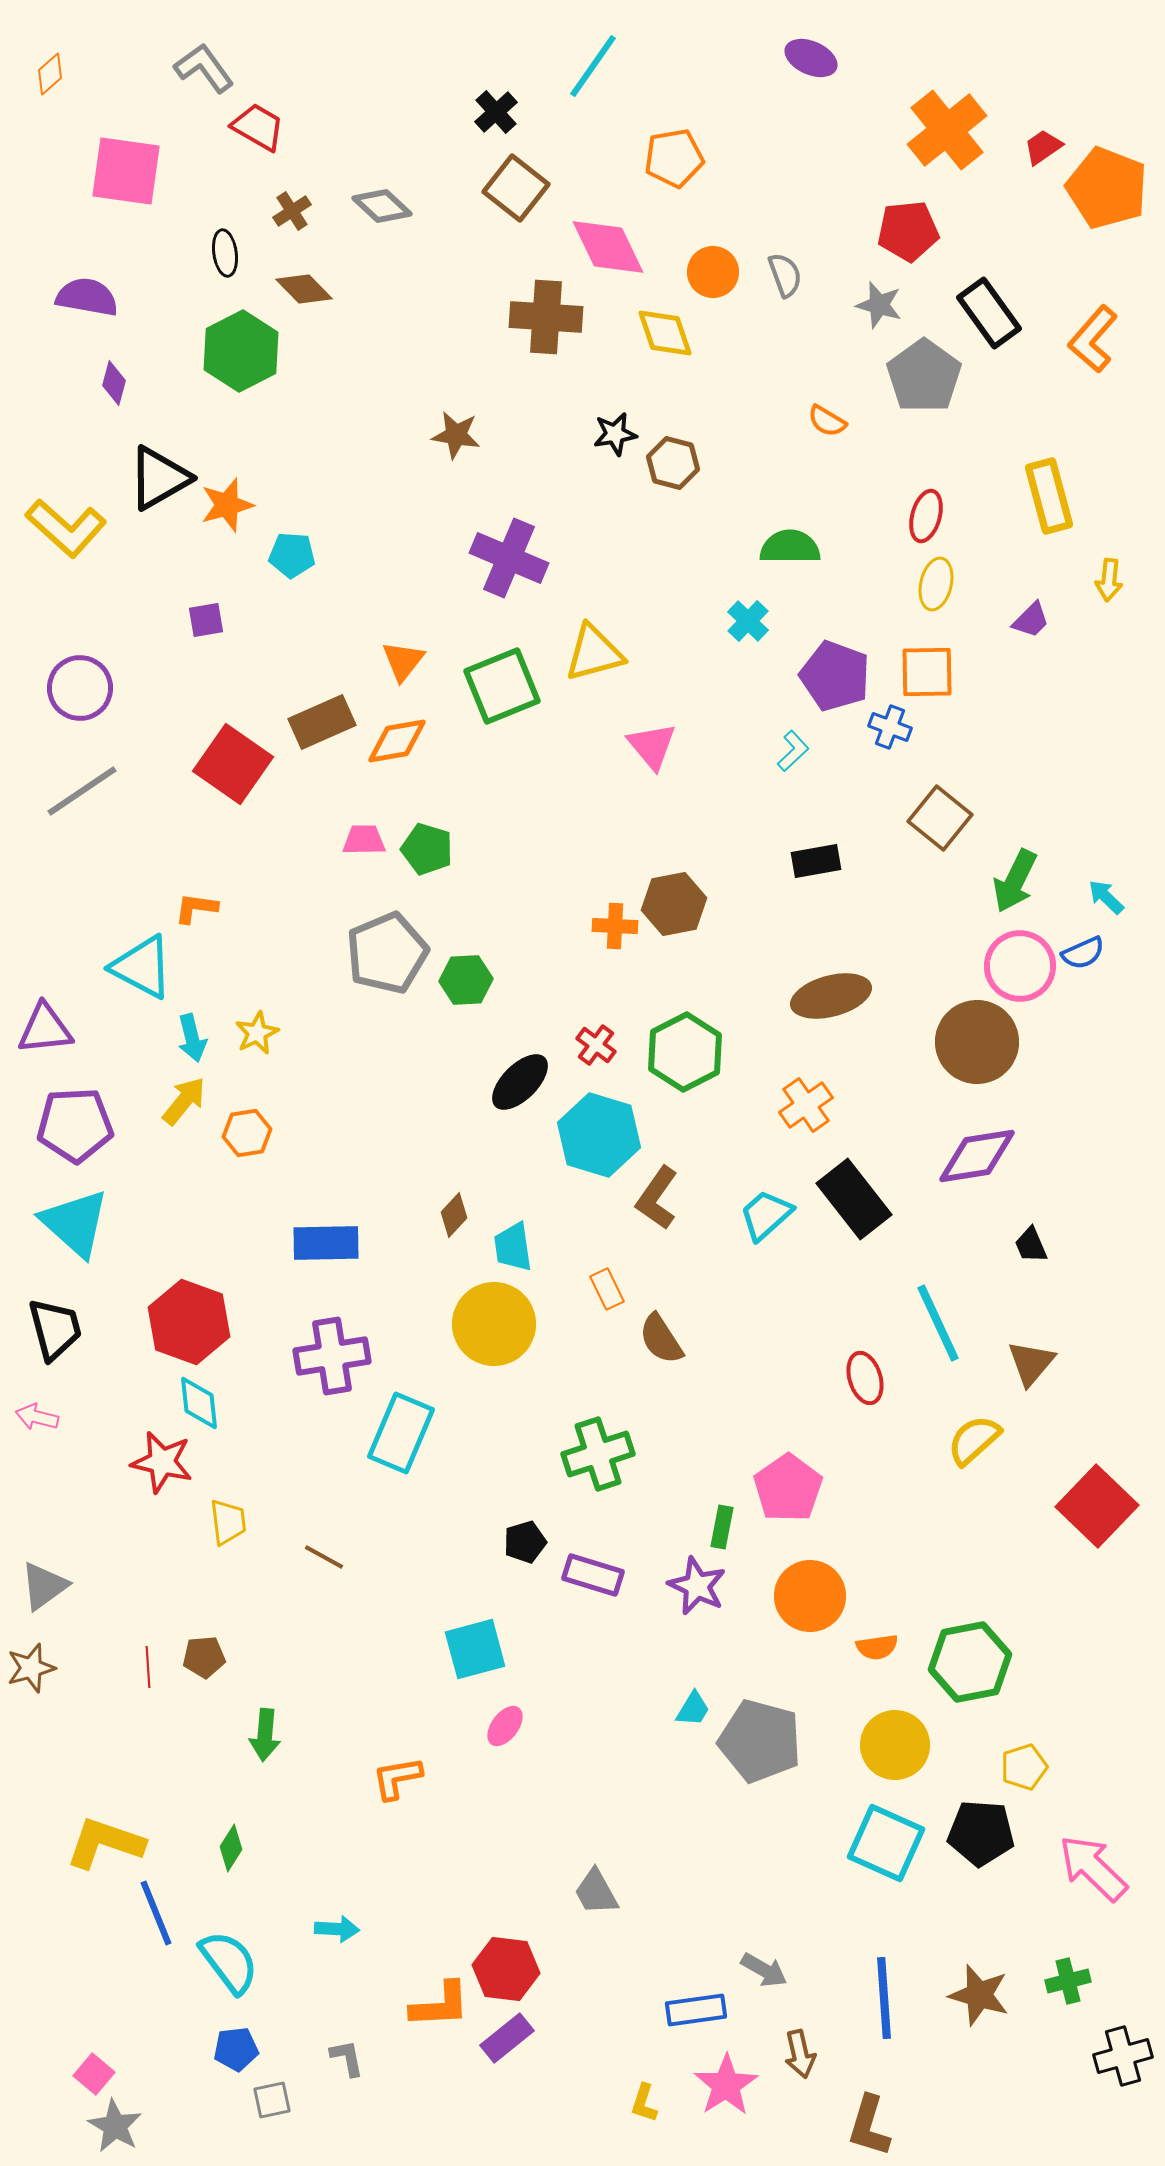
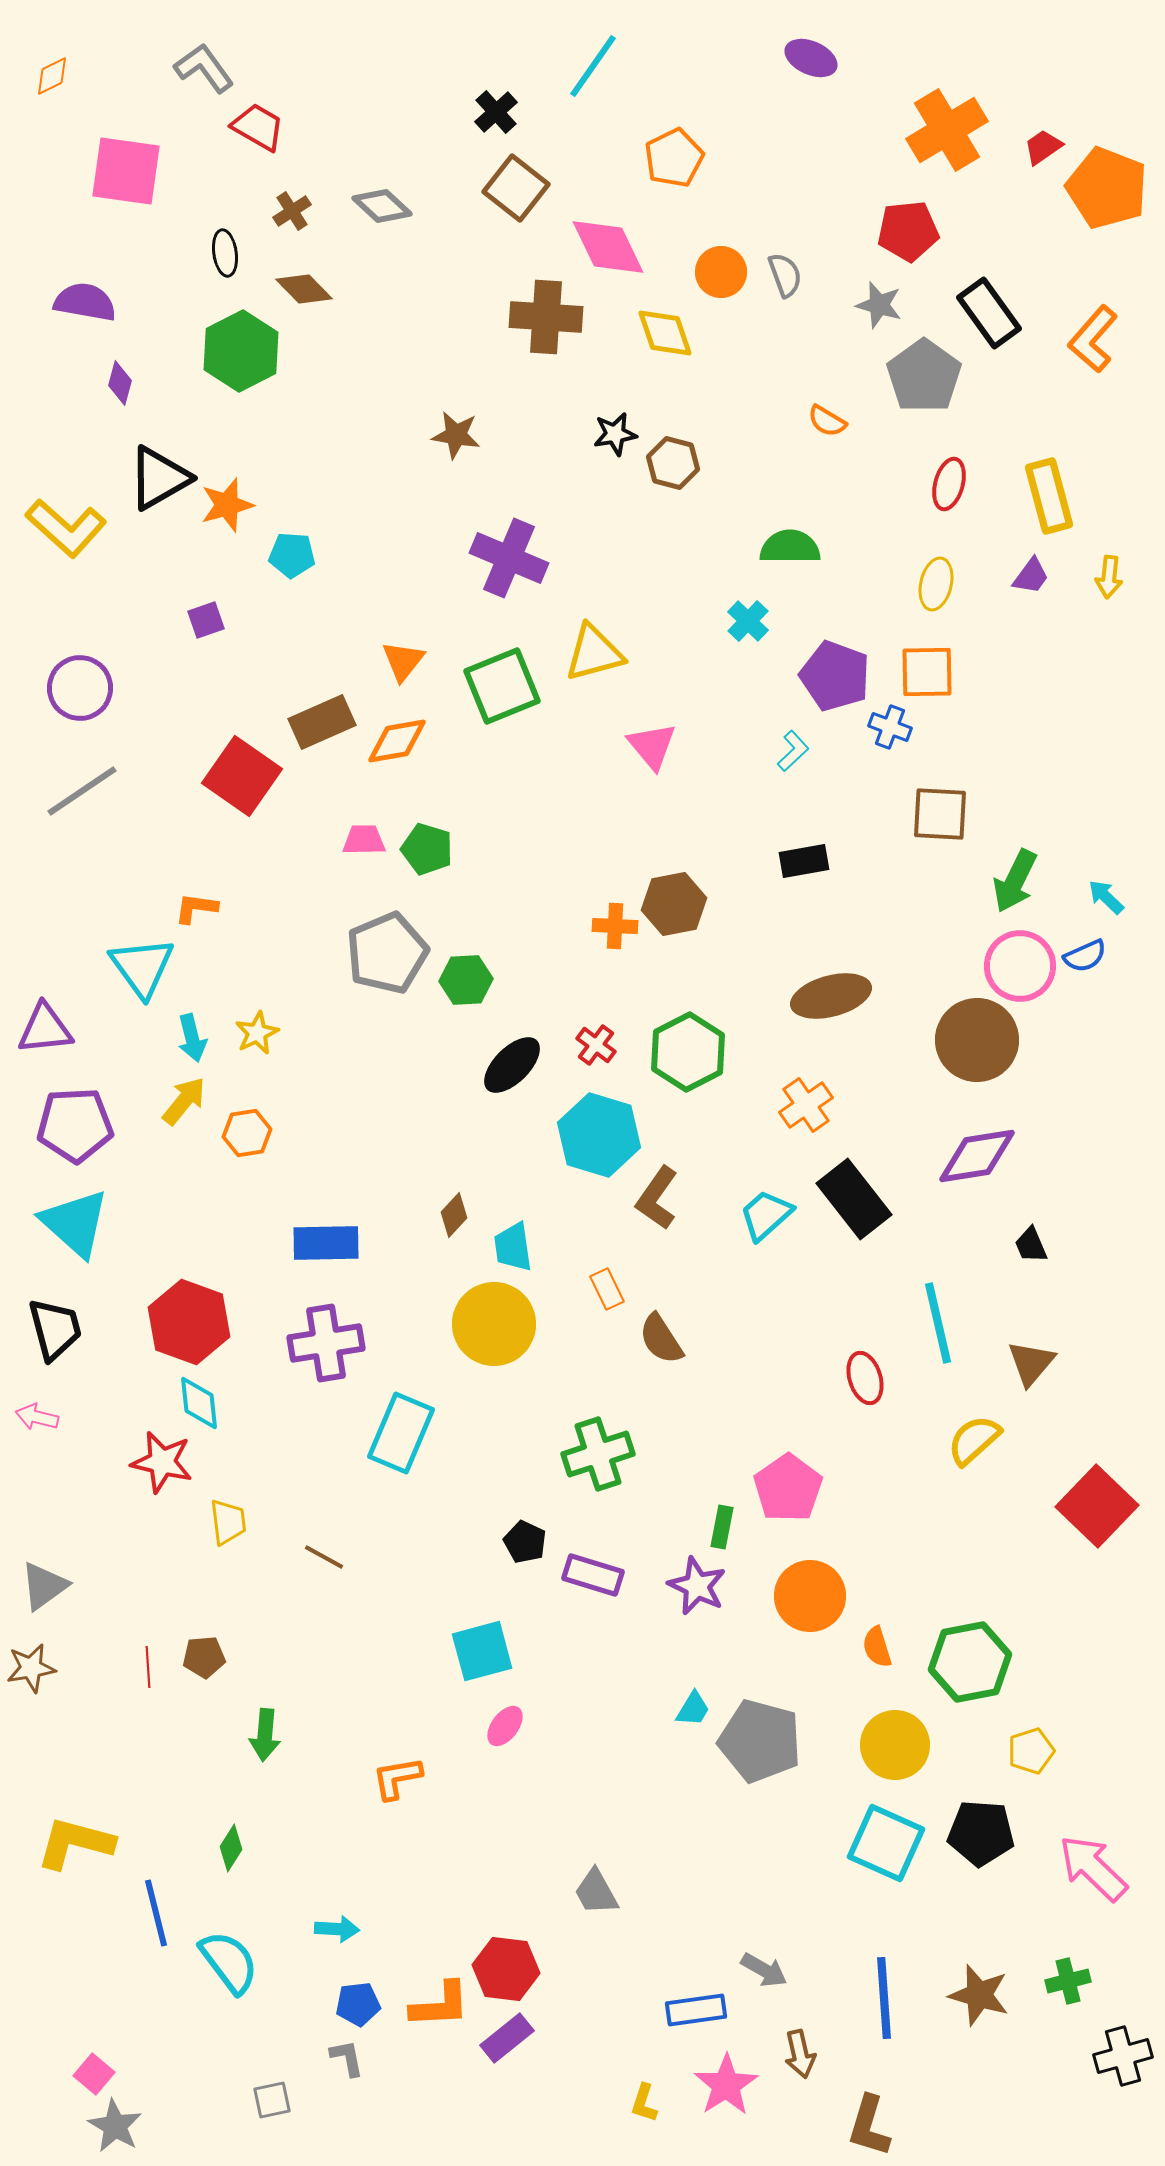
orange diamond at (50, 74): moved 2 px right, 2 px down; rotated 15 degrees clockwise
orange cross at (947, 130): rotated 8 degrees clockwise
orange pentagon at (674, 158): rotated 16 degrees counterclockwise
orange circle at (713, 272): moved 8 px right
purple semicircle at (87, 297): moved 2 px left, 5 px down
purple diamond at (114, 383): moved 6 px right
red ellipse at (926, 516): moved 23 px right, 32 px up
yellow arrow at (1109, 580): moved 3 px up
purple square at (206, 620): rotated 9 degrees counterclockwise
purple trapezoid at (1031, 620): moved 44 px up; rotated 9 degrees counterclockwise
red square at (233, 764): moved 9 px right, 12 px down
brown square at (940, 818): moved 4 px up; rotated 36 degrees counterclockwise
black rectangle at (816, 861): moved 12 px left
blue semicircle at (1083, 953): moved 2 px right, 3 px down
cyan triangle at (142, 967): rotated 26 degrees clockwise
brown circle at (977, 1042): moved 2 px up
green hexagon at (685, 1052): moved 3 px right
black ellipse at (520, 1082): moved 8 px left, 17 px up
cyan line at (938, 1323): rotated 12 degrees clockwise
purple cross at (332, 1356): moved 6 px left, 13 px up
black pentagon at (525, 1542): rotated 30 degrees counterclockwise
orange semicircle at (877, 1647): rotated 81 degrees clockwise
cyan square at (475, 1649): moved 7 px right, 2 px down
brown star at (31, 1668): rotated 6 degrees clockwise
yellow pentagon at (1024, 1767): moved 7 px right, 16 px up
yellow L-shape at (105, 1843): moved 30 px left; rotated 4 degrees counterclockwise
blue line at (156, 1913): rotated 8 degrees clockwise
blue pentagon at (236, 2049): moved 122 px right, 45 px up
